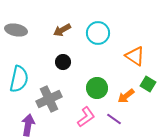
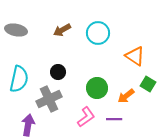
black circle: moved 5 px left, 10 px down
purple line: rotated 35 degrees counterclockwise
